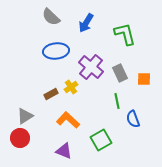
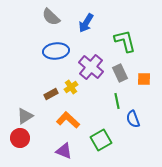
green L-shape: moved 7 px down
